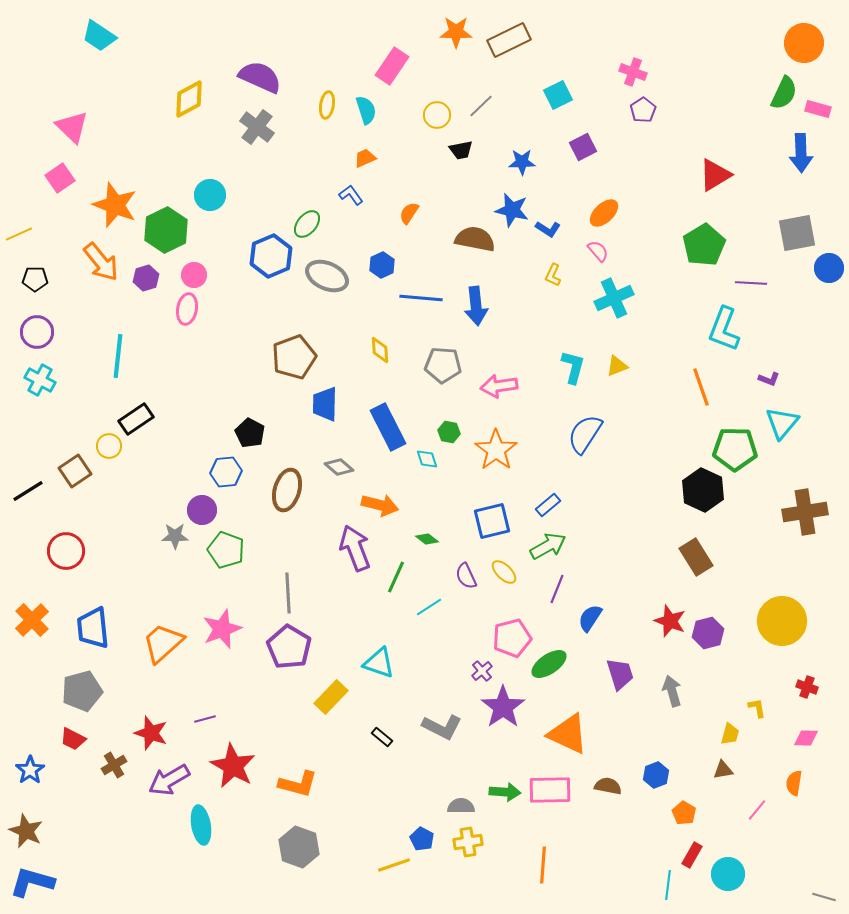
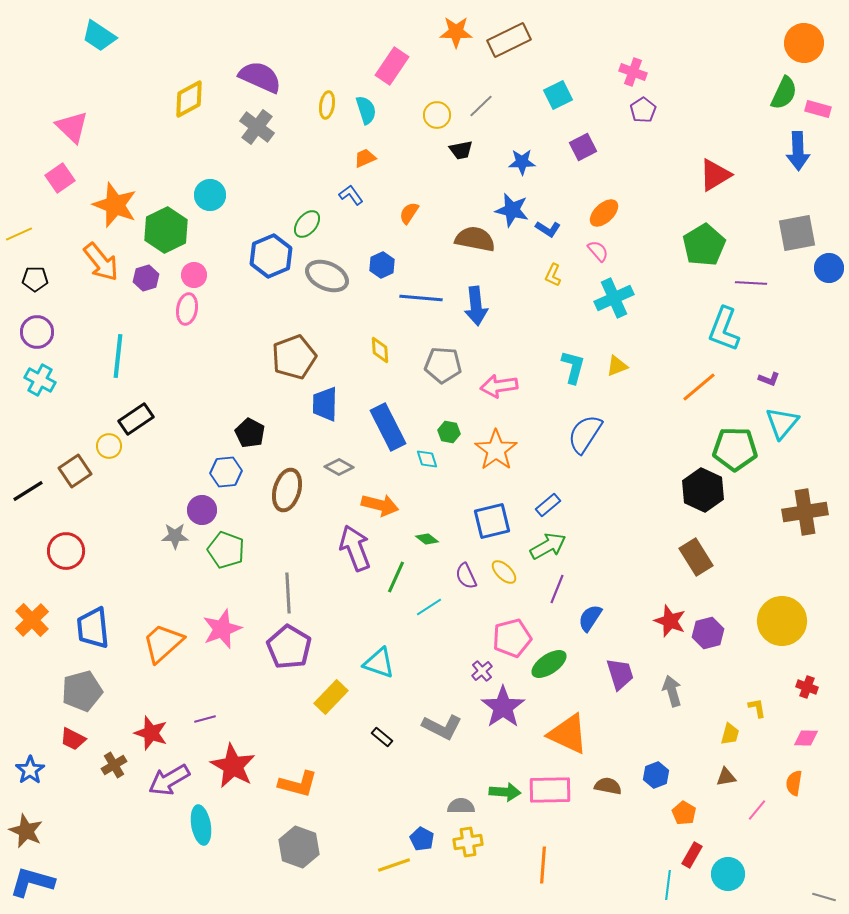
blue arrow at (801, 153): moved 3 px left, 2 px up
orange line at (701, 387): moved 2 px left; rotated 69 degrees clockwise
gray diamond at (339, 467): rotated 12 degrees counterclockwise
brown triangle at (723, 770): moved 3 px right, 7 px down
